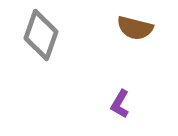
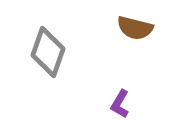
gray diamond: moved 7 px right, 17 px down
